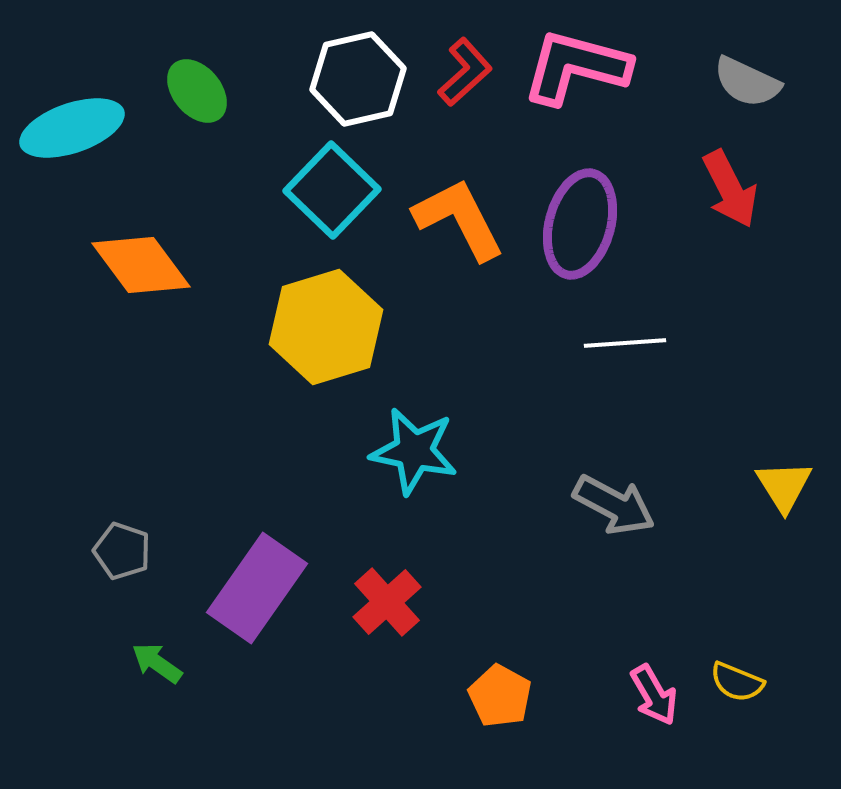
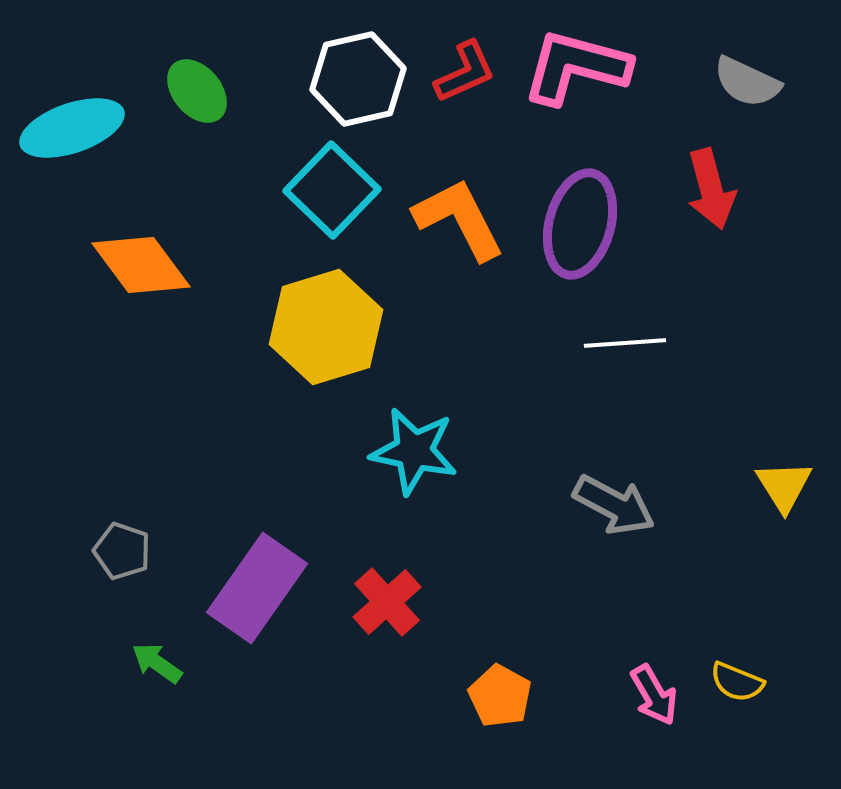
red L-shape: rotated 18 degrees clockwise
red arrow: moved 19 px left; rotated 12 degrees clockwise
